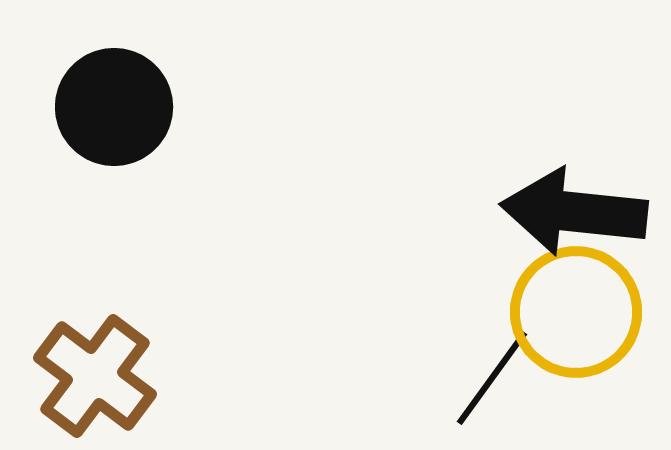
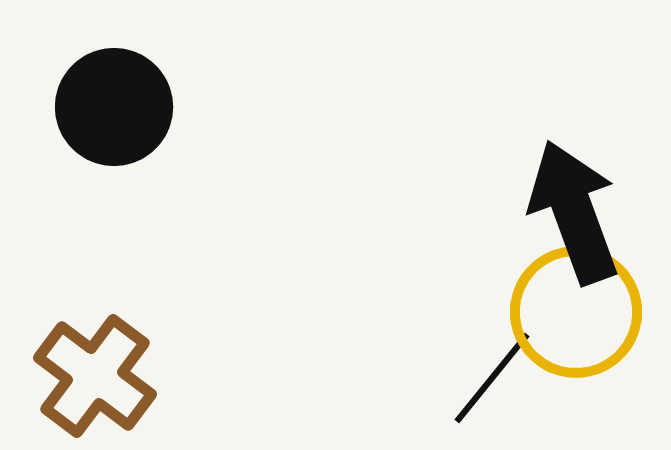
black arrow: rotated 64 degrees clockwise
black line: rotated 3 degrees clockwise
